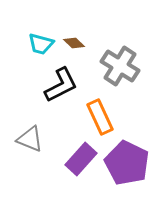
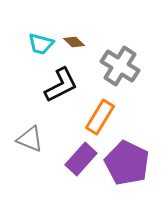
brown diamond: moved 1 px up
orange rectangle: rotated 56 degrees clockwise
